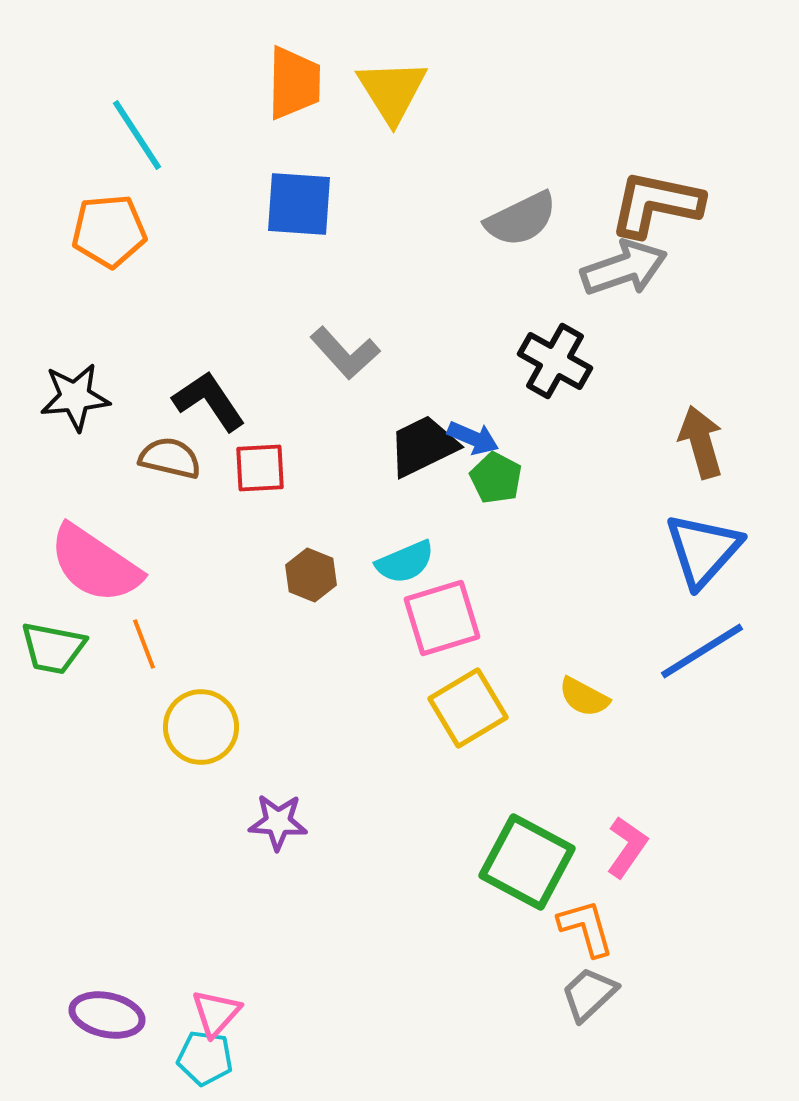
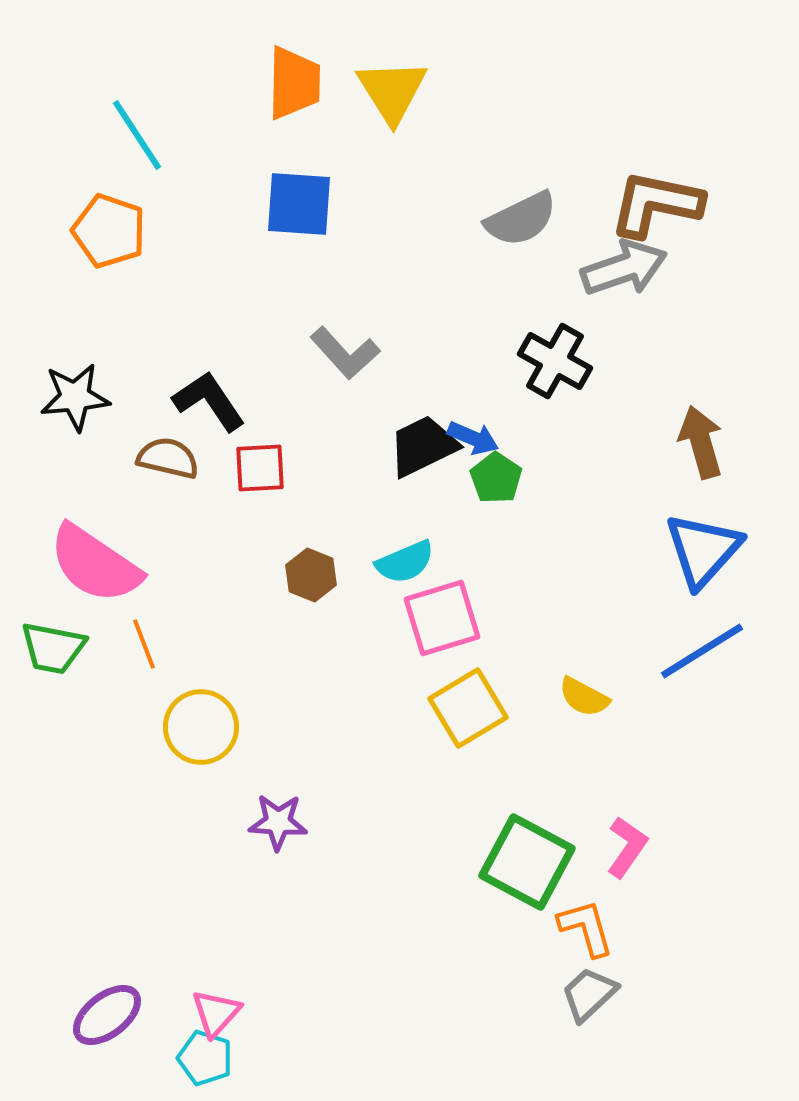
orange pentagon: rotated 24 degrees clockwise
brown semicircle: moved 2 px left
green pentagon: rotated 6 degrees clockwise
purple ellipse: rotated 50 degrees counterclockwise
cyan pentagon: rotated 10 degrees clockwise
